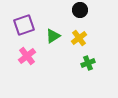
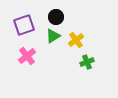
black circle: moved 24 px left, 7 px down
yellow cross: moved 3 px left, 2 px down
green cross: moved 1 px left, 1 px up
